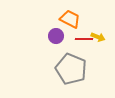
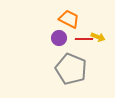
orange trapezoid: moved 1 px left
purple circle: moved 3 px right, 2 px down
